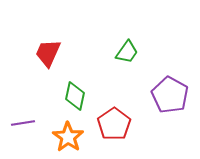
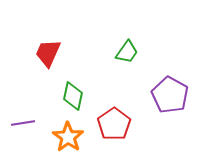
green diamond: moved 2 px left
